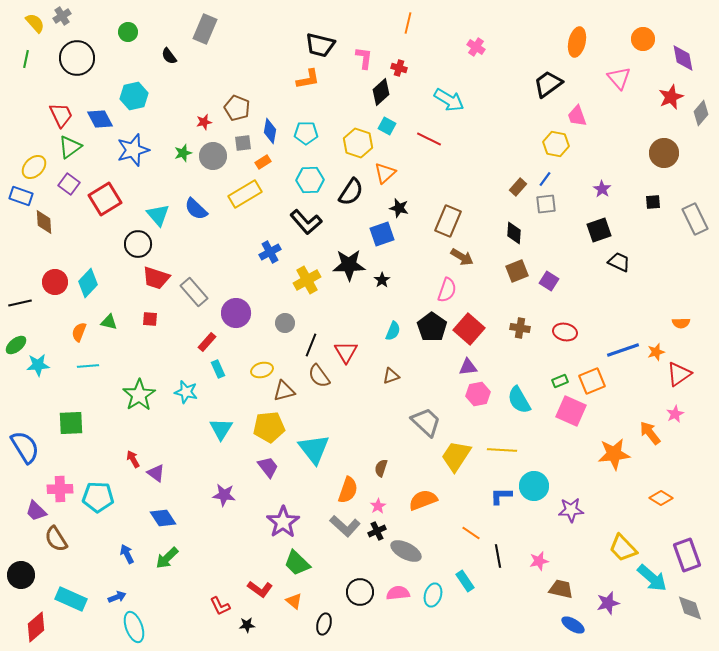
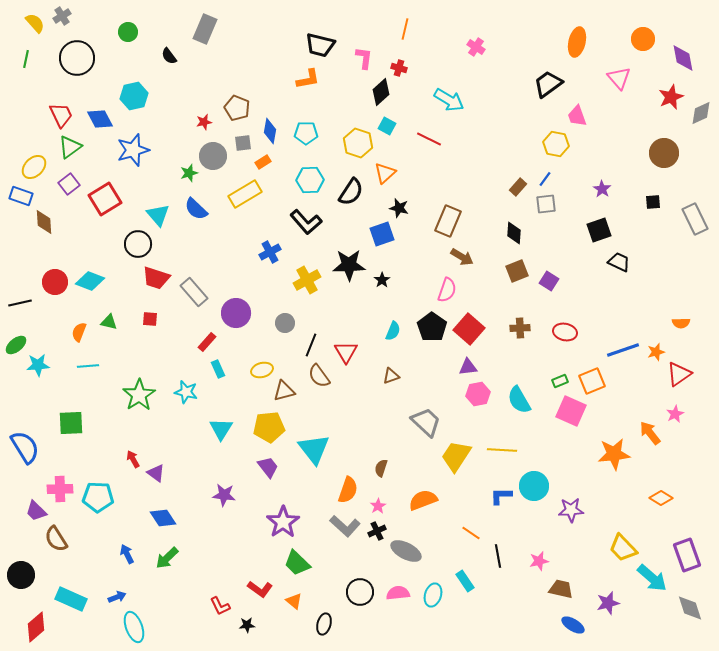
orange line at (408, 23): moved 3 px left, 6 px down
gray diamond at (701, 113): rotated 25 degrees clockwise
green star at (183, 153): moved 6 px right, 20 px down
purple square at (69, 184): rotated 15 degrees clockwise
cyan diamond at (88, 283): moved 2 px right, 2 px up; rotated 68 degrees clockwise
brown cross at (520, 328): rotated 12 degrees counterclockwise
